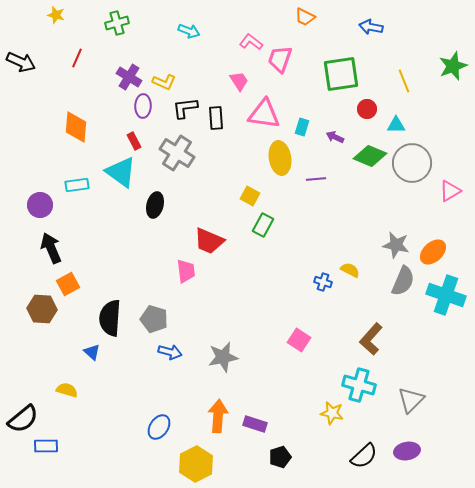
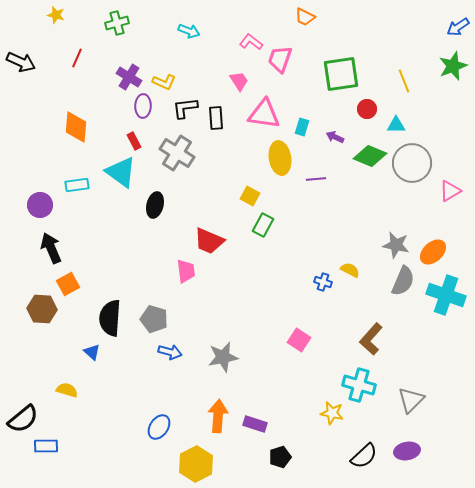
blue arrow at (371, 27): moved 87 px right; rotated 45 degrees counterclockwise
